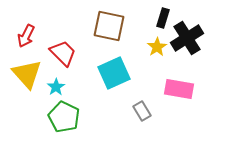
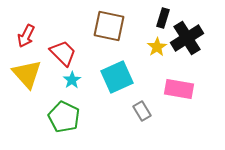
cyan square: moved 3 px right, 4 px down
cyan star: moved 16 px right, 7 px up
